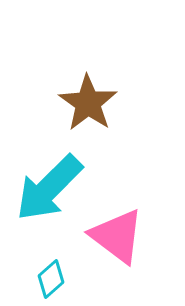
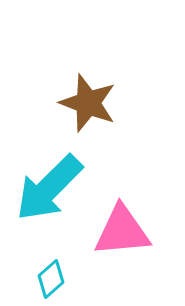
brown star: rotated 14 degrees counterclockwise
pink triangle: moved 5 px right, 5 px up; rotated 42 degrees counterclockwise
